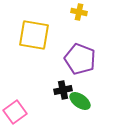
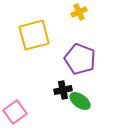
yellow cross: rotated 35 degrees counterclockwise
yellow square: rotated 24 degrees counterclockwise
